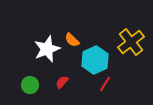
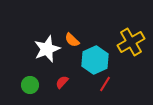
yellow cross: rotated 8 degrees clockwise
